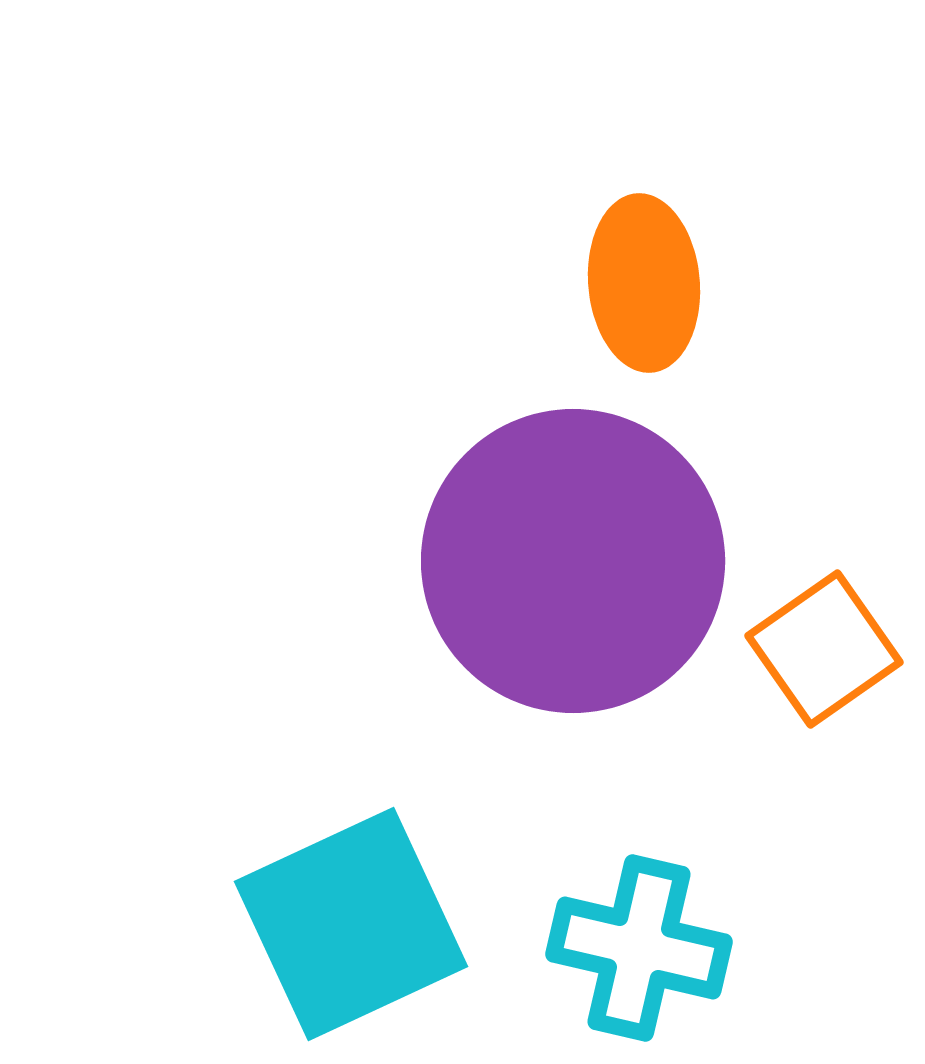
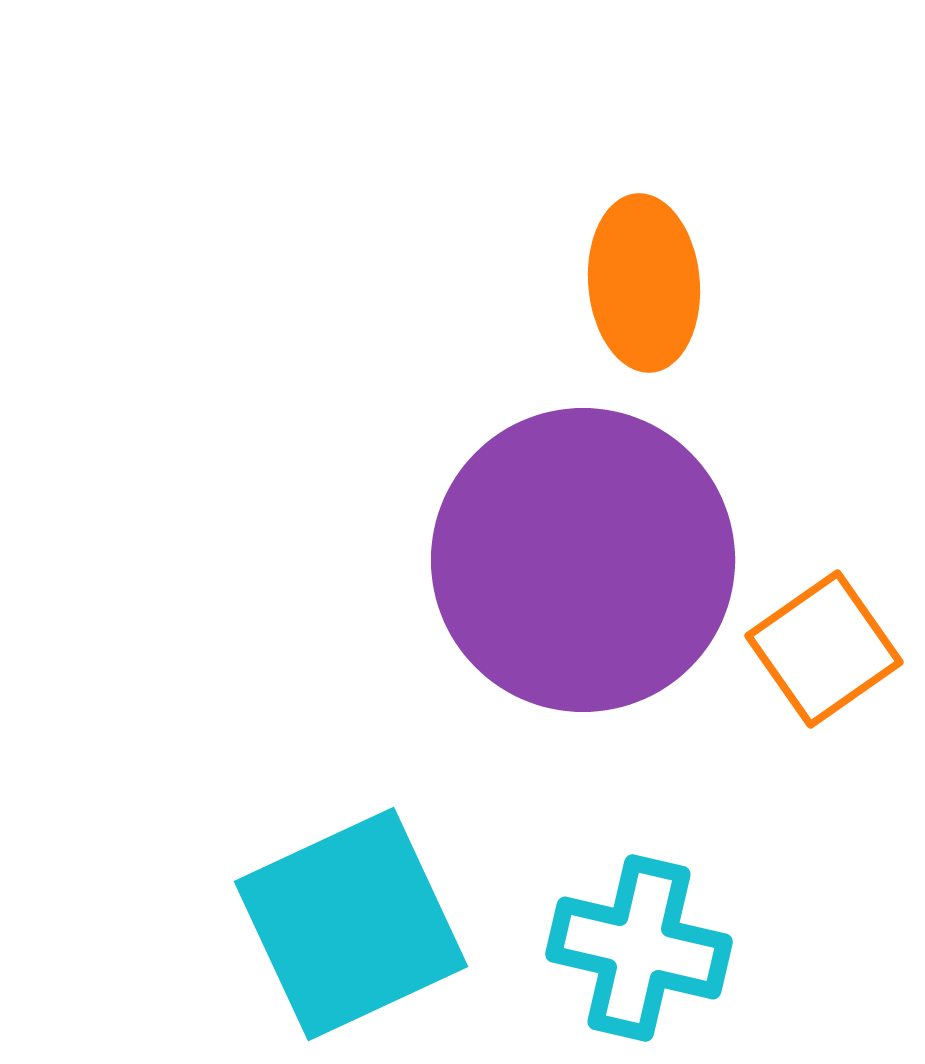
purple circle: moved 10 px right, 1 px up
